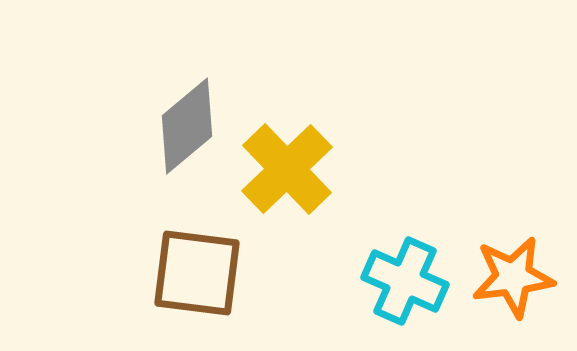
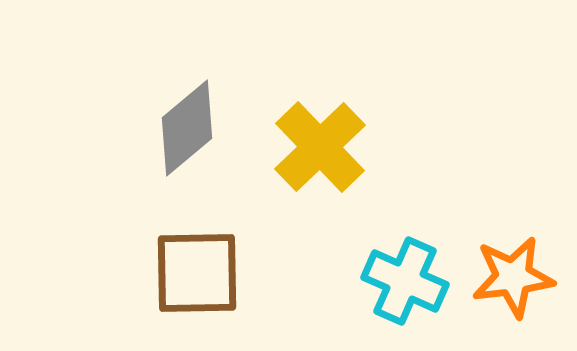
gray diamond: moved 2 px down
yellow cross: moved 33 px right, 22 px up
brown square: rotated 8 degrees counterclockwise
